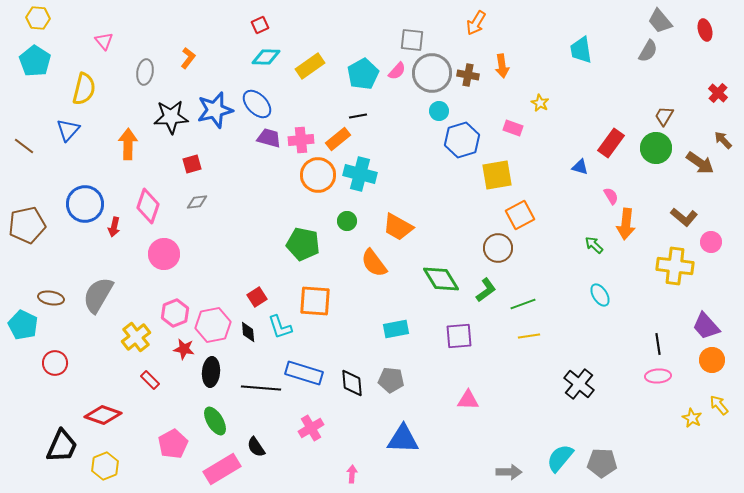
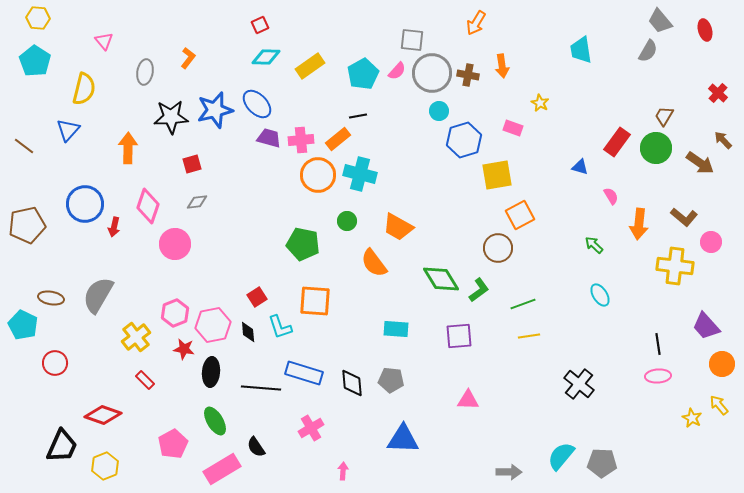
blue hexagon at (462, 140): moved 2 px right
red rectangle at (611, 143): moved 6 px right, 1 px up
orange arrow at (128, 144): moved 4 px down
orange arrow at (626, 224): moved 13 px right
pink circle at (164, 254): moved 11 px right, 10 px up
green L-shape at (486, 290): moved 7 px left
cyan rectangle at (396, 329): rotated 15 degrees clockwise
orange circle at (712, 360): moved 10 px right, 4 px down
red rectangle at (150, 380): moved 5 px left
cyan semicircle at (560, 458): moved 1 px right, 2 px up
pink arrow at (352, 474): moved 9 px left, 3 px up
